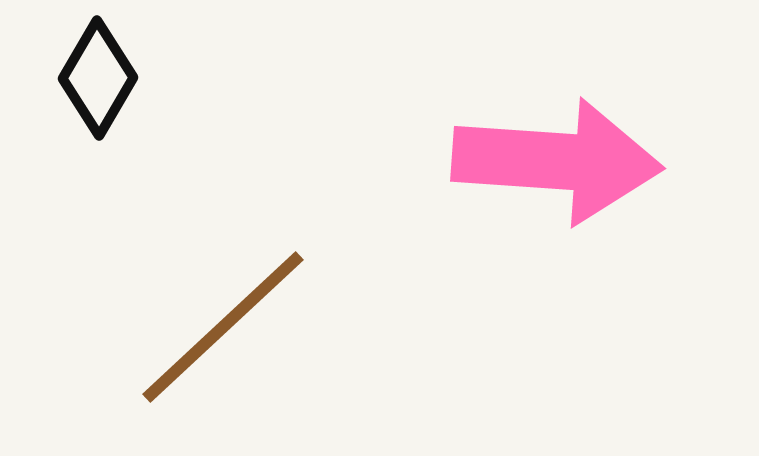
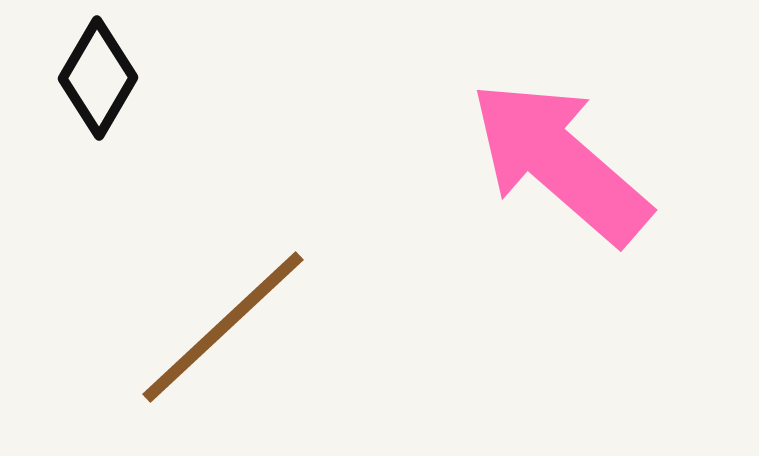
pink arrow: moved 3 px right, 1 px down; rotated 143 degrees counterclockwise
